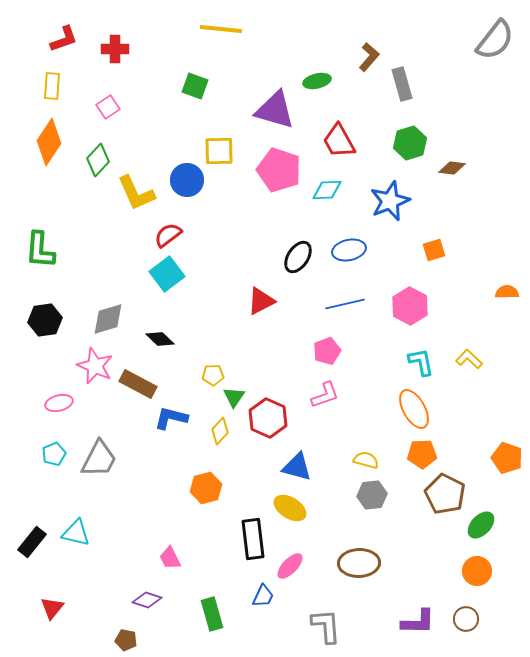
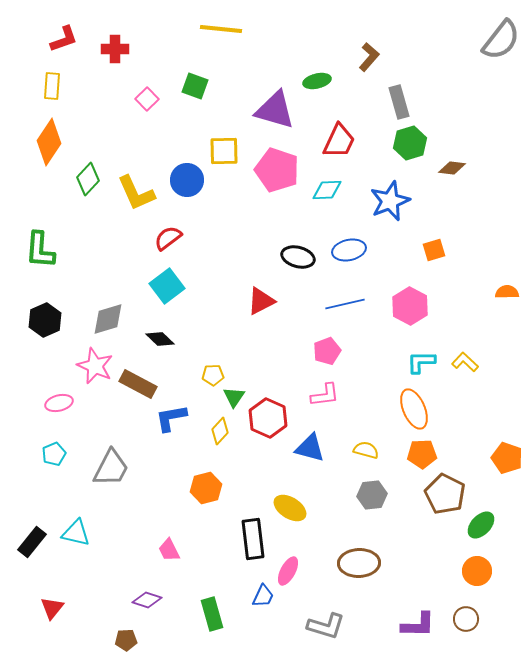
gray semicircle at (495, 40): moved 6 px right
gray rectangle at (402, 84): moved 3 px left, 18 px down
pink square at (108, 107): moved 39 px right, 8 px up; rotated 10 degrees counterclockwise
red trapezoid at (339, 141): rotated 126 degrees counterclockwise
yellow square at (219, 151): moved 5 px right
green diamond at (98, 160): moved 10 px left, 19 px down
pink pentagon at (279, 170): moved 2 px left
red semicircle at (168, 235): moved 3 px down
black ellipse at (298, 257): rotated 72 degrees clockwise
cyan square at (167, 274): moved 12 px down
black hexagon at (45, 320): rotated 16 degrees counterclockwise
yellow L-shape at (469, 359): moved 4 px left, 3 px down
cyan L-shape at (421, 362): rotated 80 degrees counterclockwise
pink L-shape at (325, 395): rotated 12 degrees clockwise
orange ellipse at (414, 409): rotated 6 degrees clockwise
blue L-shape at (171, 418): rotated 24 degrees counterclockwise
gray trapezoid at (99, 459): moved 12 px right, 9 px down
yellow semicircle at (366, 460): moved 10 px up
blue triangle at (297, 467): moved 13 px right, 19 px up
pink trapezoid at (170, 558): moved 1 px left, 8 px up
pink ellipse at (290, 566): moved 2 px left, 5 px down; rotated 16 degrees counterclockwise
purple L-shape at (418, 622): moved 3 px down
gray L-shape at (326, 626): rotated 111 degrees clockwise
brown pentagon at (126, 640): rotated 15 degrees counterclockwise
